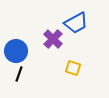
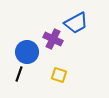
purple cross: rotated 18 degrees counterclockwise
blue circle: moved 11 px right, 1 px down
yellow square: moved 14 px left, 7 px down
